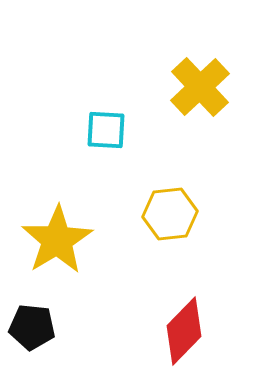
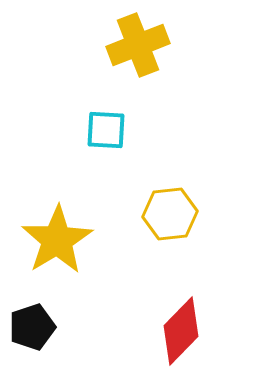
yellow cross: moved 62 px left, 42 px up; rotated 22 degrees clockwise
black pentagon: rotated 24 degrees counterclockwise
red diamond: moved 3 px left
